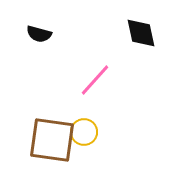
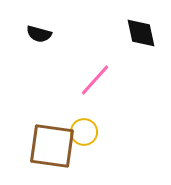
brown square: moved 6 px down
